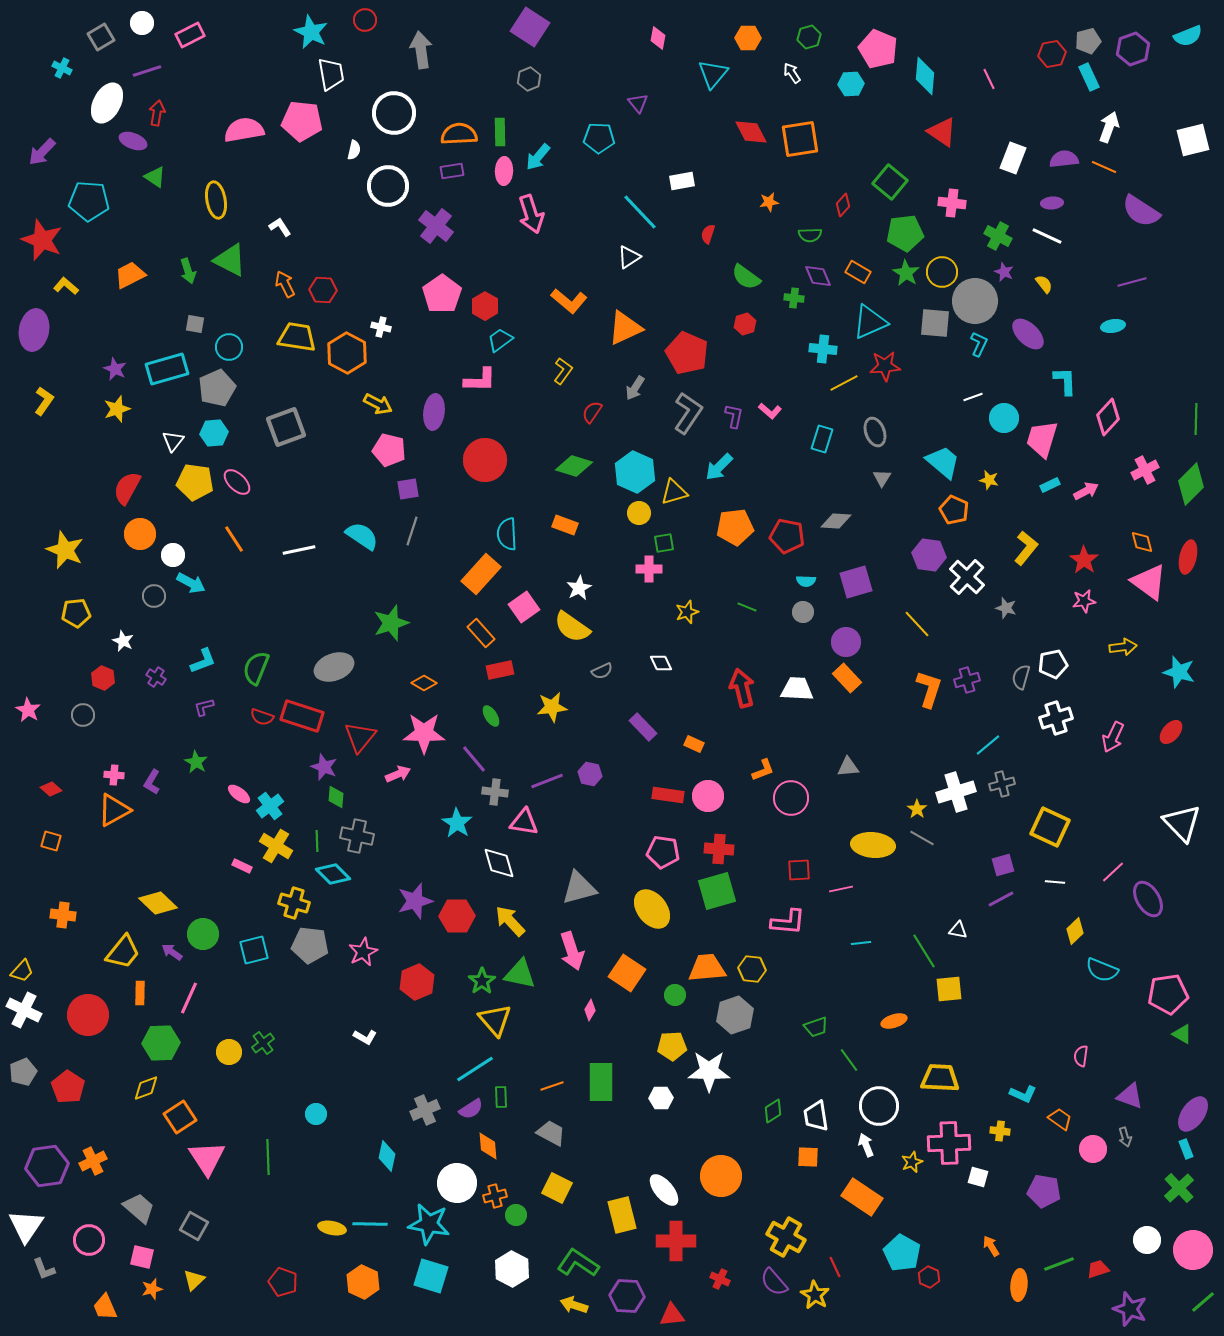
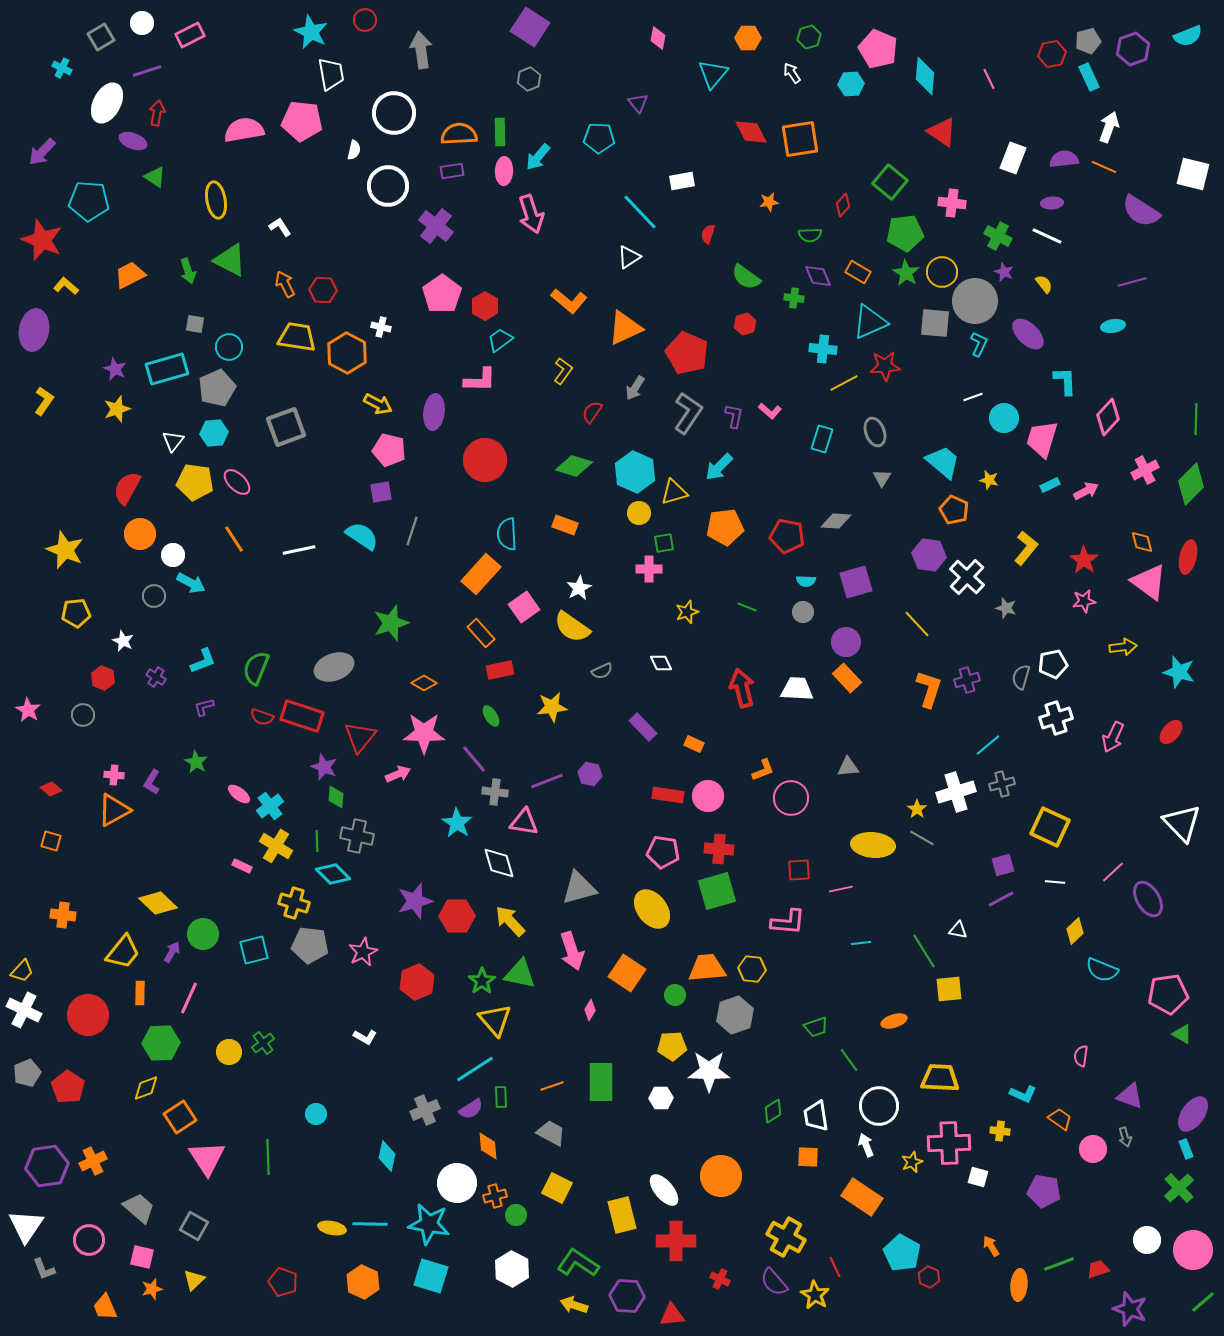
white square at (1193, 140): moved 34 px down; rotated 28 degrees clockwise
purple square at (408, 489): moved 27 px left, 3 px down
orange pentagon at (735, 527): moved 10 px left
purple arrow at (172, 952): rotated 85 degrees clockwise
gray pentagon at (23, 1072): moved 4 px right, 1 px down
